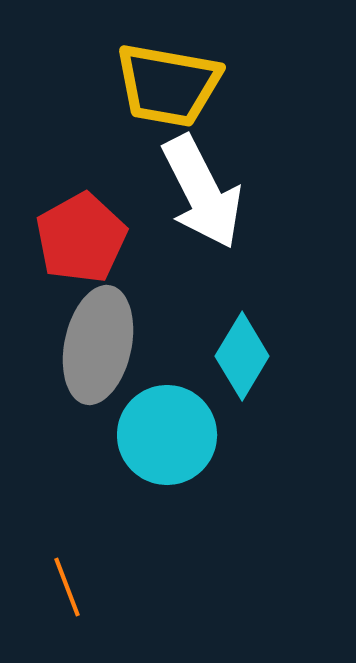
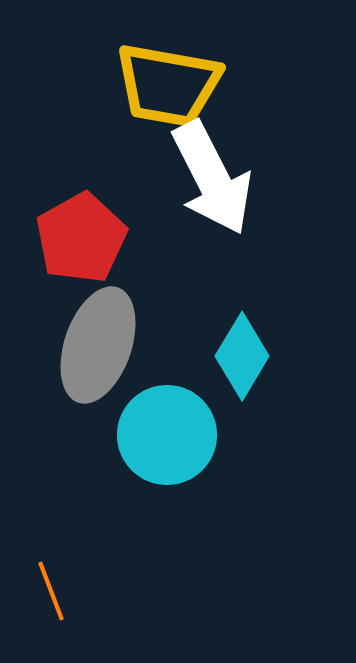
white arrow: moved 10 px right, 14 px up
gray ellipse: rotated 7 degrees clockwise
orange line: moved 16 px left, 4 px down
